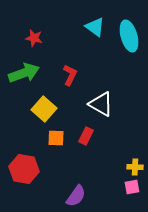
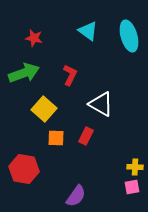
cyan triangle: moved 7 px left, 4 px down
